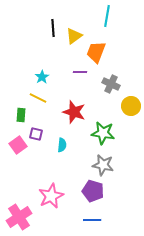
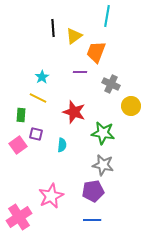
purple pentagon: rotated 25 degrees counterclockwise
